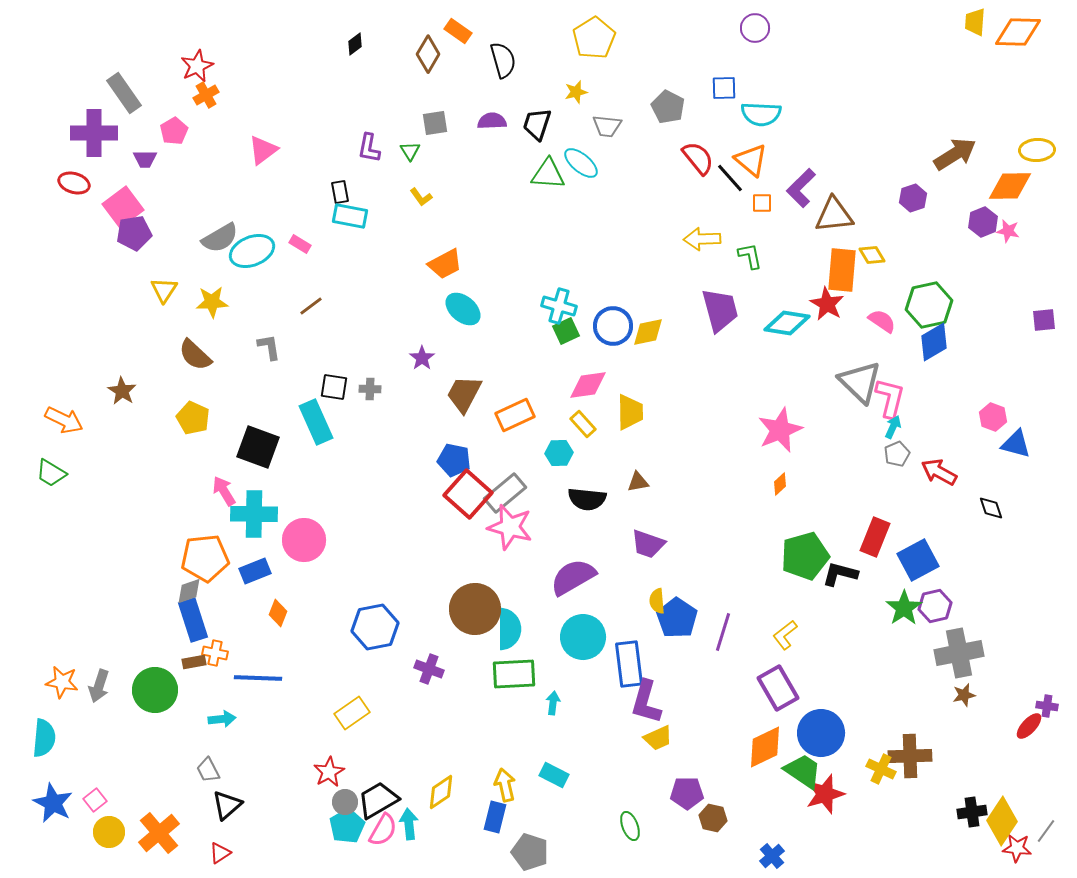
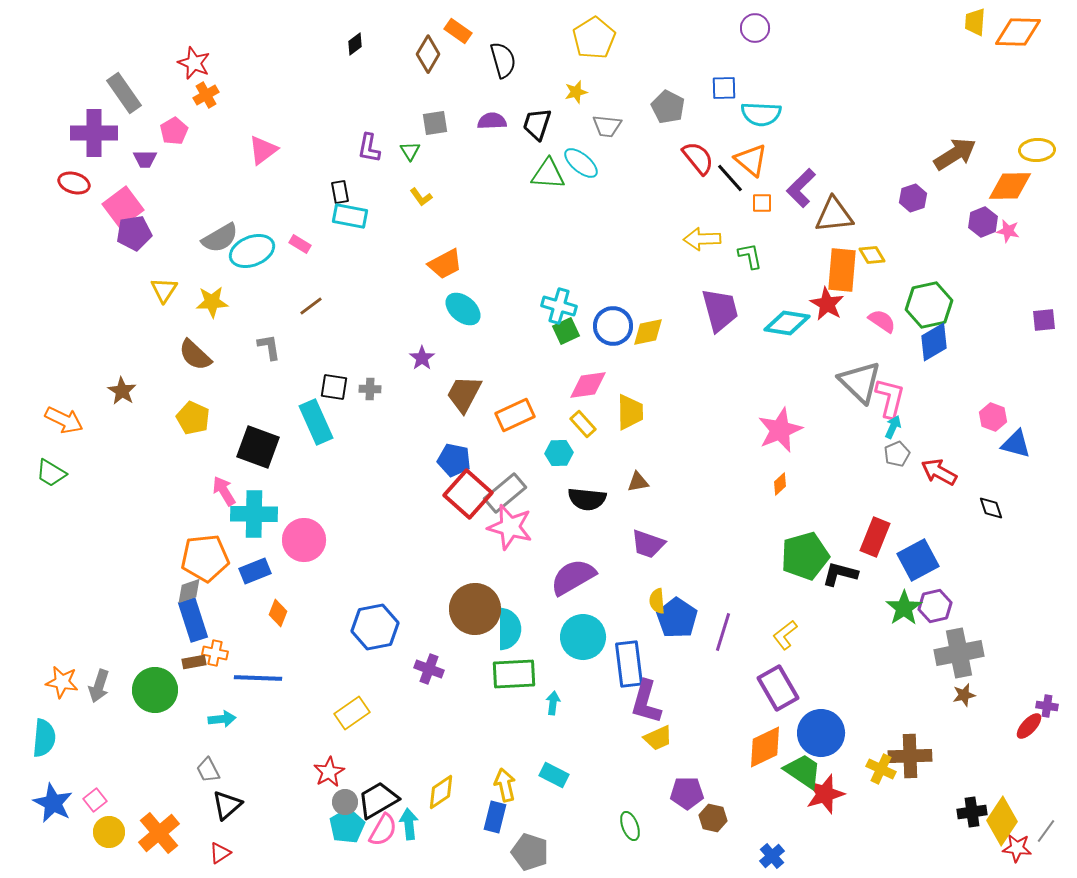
red star at (197, 66): moved 3 px left, 3 px up; rotated 24 degrees counterclockwise
